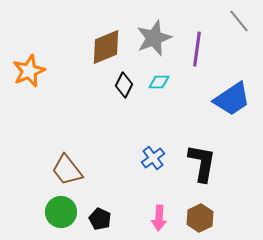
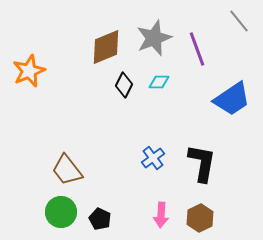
purple line: rotated 28 degrees counterclockwise
pink arrow: moved 2 px right, 3 px up
